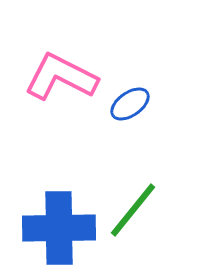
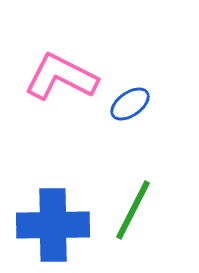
green line: rotated 12 degrees counterclockwise
blue cross: moved 6 px left, 3 px up
